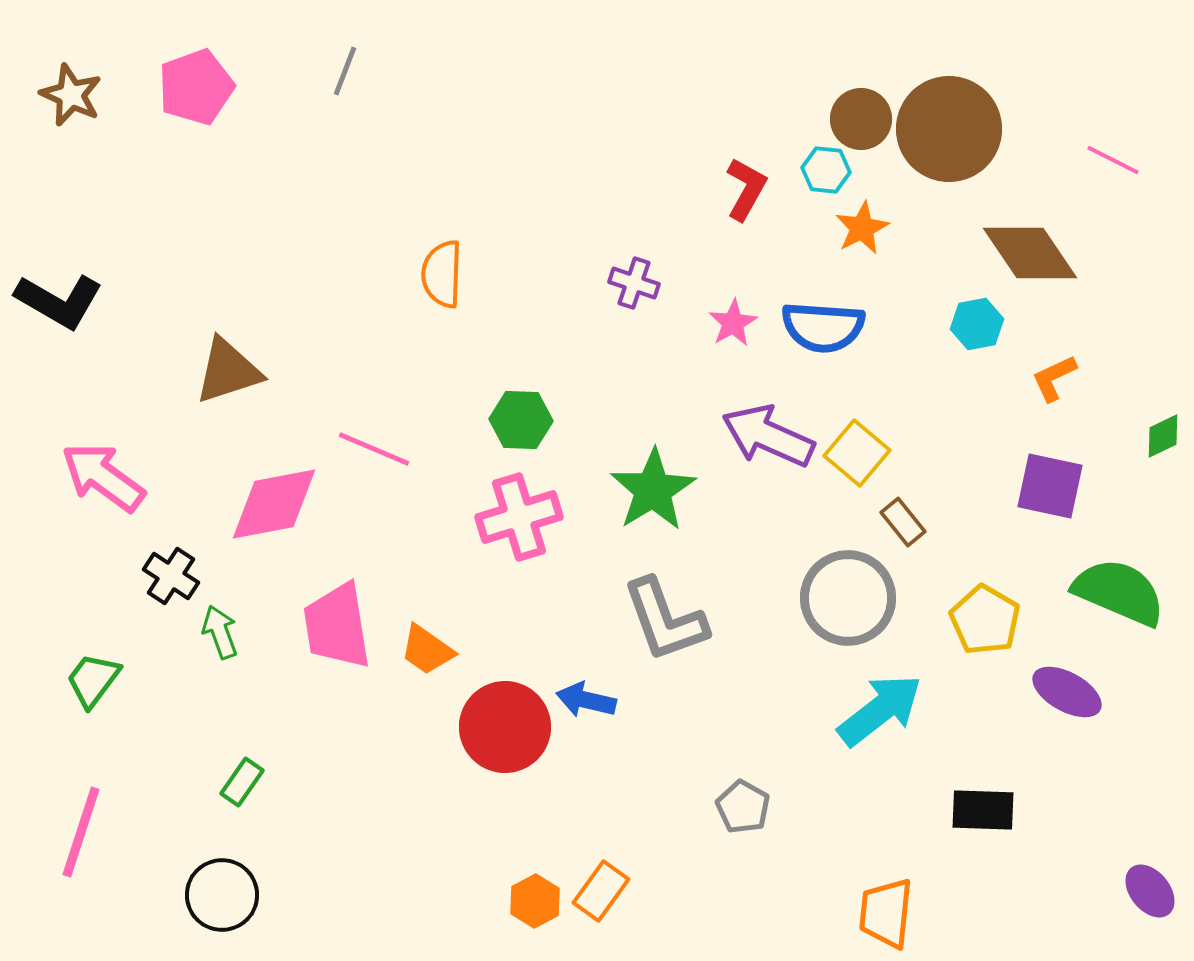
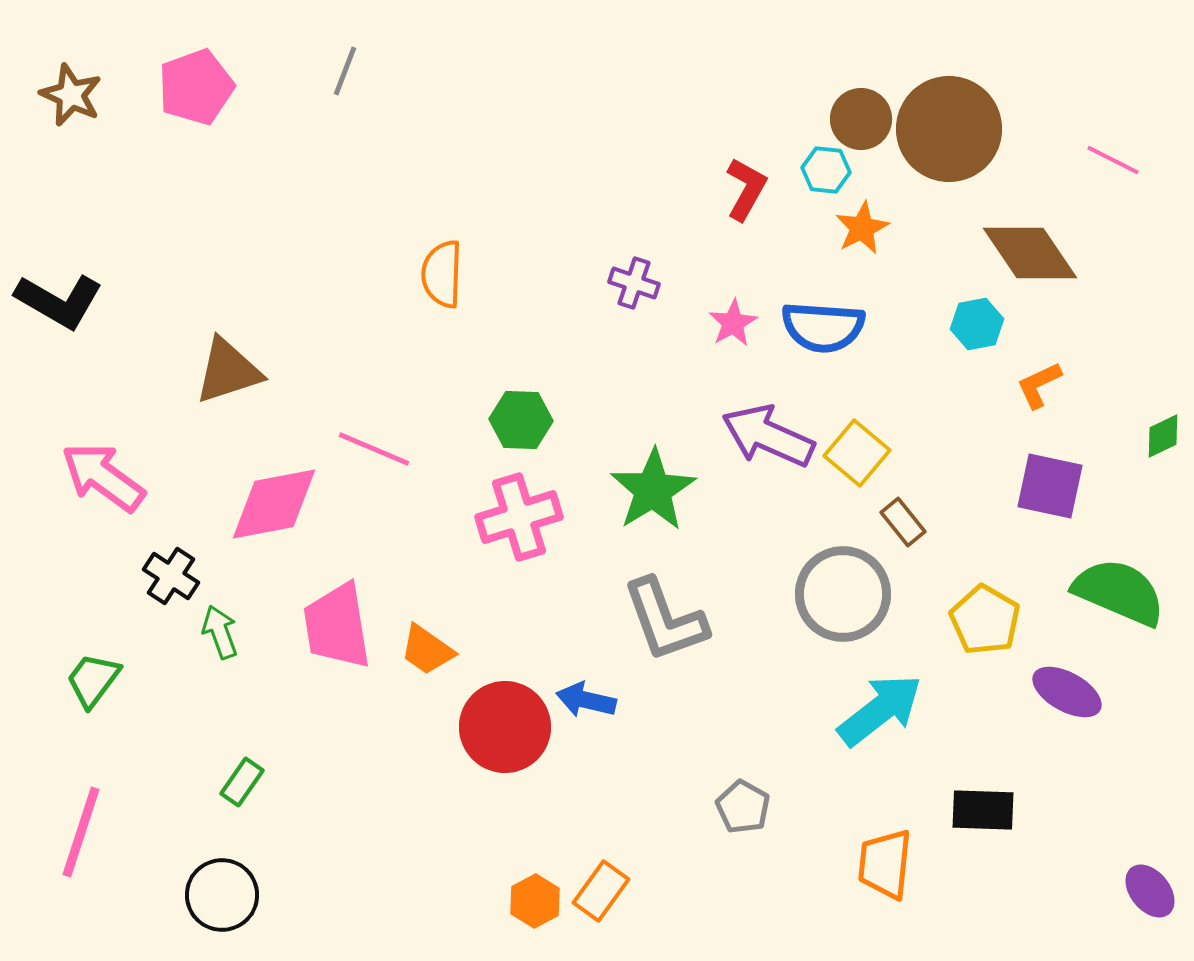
orange L-shape at (1054, 378): moved 15 px left, 7 px down
gray circle at (848, 598): moved 5 px left, 4 px up
orange trapezoid at (886, 913): moved 1 px left, 49 px up
